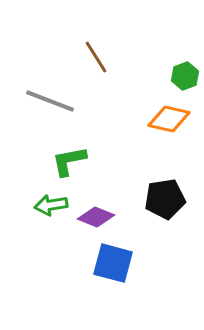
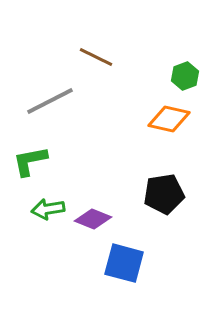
brown line: rotated 32 degrees counterclockwise
gray line: rotated 48 degrees counterclockwise
green L-shape: moved 39 px left
black pentagon: moved 1 px left, 5 px up
green arrow: moved 3 px left, 4 px down
purple diamond: moved 3 px left, 2 px down
blue square: moved 11 px right
